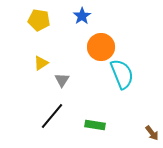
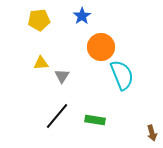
yellow pentagon: rotated 15 degrees counterclockwise
yellow triangle: rotated 28 degrees clockwise
cyan semicircle: moved 1 px down
gray triangle: moved 4 px up
black line: moved 5 px right
green rectangle: moved 5 px up
brown arrow: rotated 21 degrees clockwise
